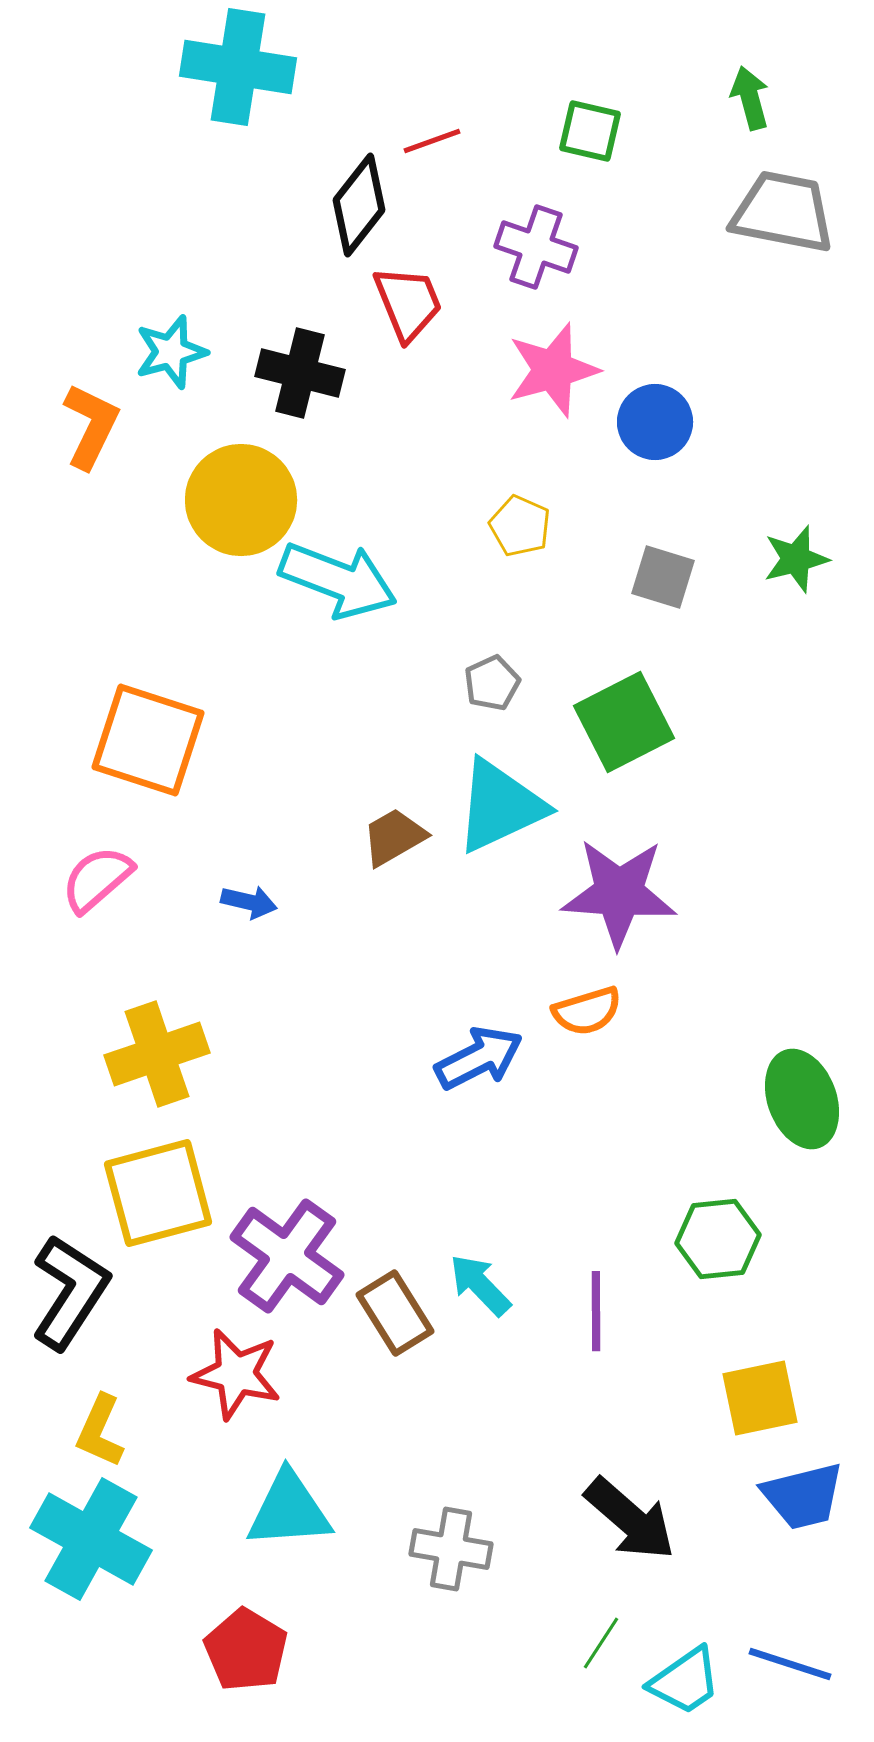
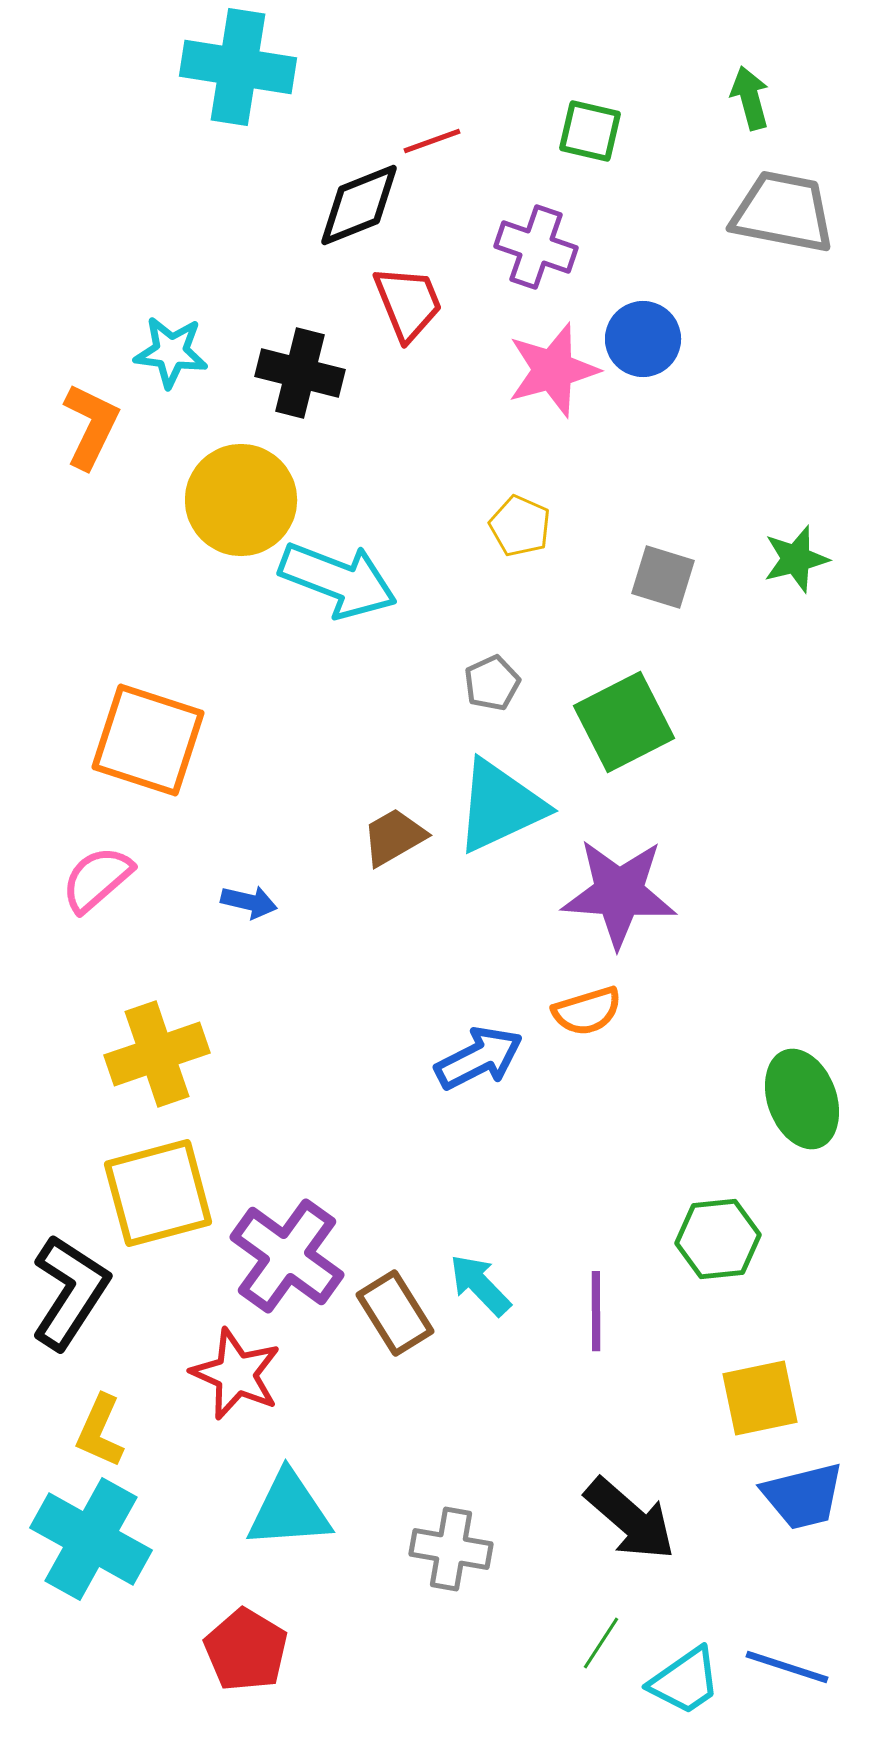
black diamond at (359, 205): rotated 30 degrees clockwise
cyan star at (171, 352): rotated 22 degrees clockwise
blue circle at (655, 422): moved 12 px left, 83 px up
red star at (236, 1374): rotated 10 degrees clockwise
blue line at (790, 1664): moved 3 px left, 3 px down
